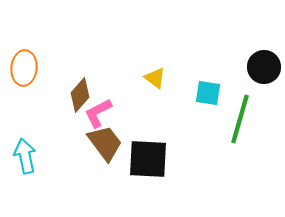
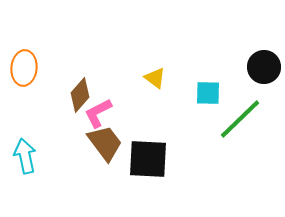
cyan square: rotated 8 degrees counterclockwise
green line: rotated 30 degrees clockwise
